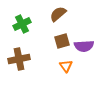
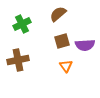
purple semicircle: moved 1 px right, 1 px up
brown cross: moved 1 px left, 1 px down
